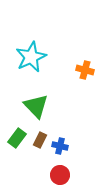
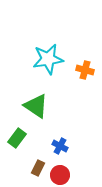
cyan star: moved 17 px right, 2 px down; rotated 16 degrees clockwise
green triangle: rotated 12 degrees counterclockwise
brown rectangle: moved 2 px left, 28 px down
blue cross: rotated 14 degrees clockwise
